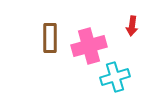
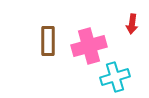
red arrow: moved 2 px up
brown rectangle: moved 2 px left, 3 px down
